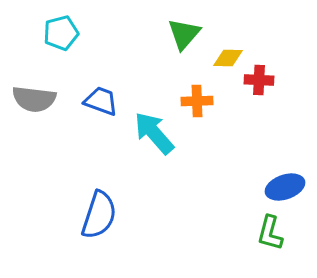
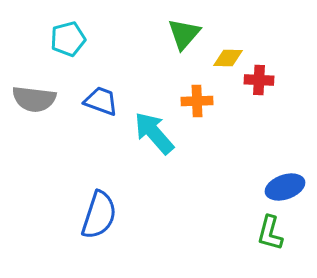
cyan pentagon: moved 7 px right, 6 px down
